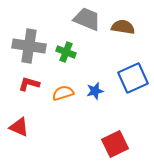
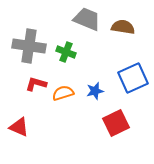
red L-shape: moved 7 px right
red square: moved 1 px right, 21 px up
